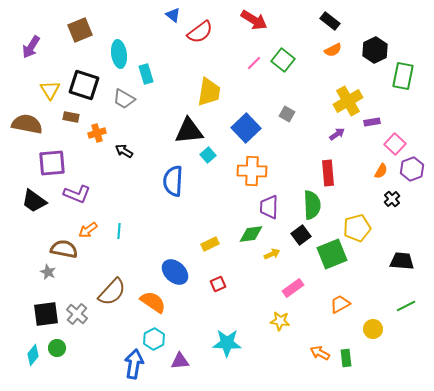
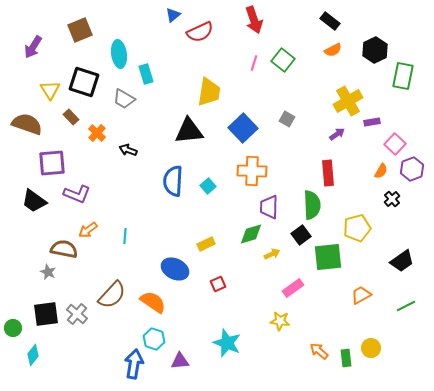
blue triangle at (173, 15): rotated 42 degrees clockwise
red arrow at (254, 20): rotated 40 degrees clockwise
red semicircle at (200, 32): rotated 12 degrees clockwise
purple arrow at (31, 47): moved 2 px right
pink line at (254, 63): rotated 28 degrees counterclockwise
black square at (84, 85): moved 3 px up
gray square at (287, 114): moved 5 px down
brown rectangle at (71, 117): rotated 35 degrees clockwise
brown semicircle at (27, 124): rotated 8 degrees clockwise
blue square at (246, 128): moved 3 px left
orange cross at (97, 133): rotated 30 degrees counterclockwise
black arrow at (124, 151): moved 4 px right, 1 px up; rotated 12 degrees counterclockwise
cyan square at (208, 155): moved 31 px down
cyan line at (119, 231): moved 6 px right, 5 px down
green diamond at (251, 234): rotated 10 degrees counterclockwise
yellow rectangle at (210, 244): moved 4 px left
green square at (332, 254): moved 4 px left, 3 px down; rotated 16 degrees clockwise
black trapezoid at (402, 261): rotated 140 degrees clockwise
blue ellipse at (175, 272): moved 3 px up; rotated 16 degrees counterclockwise
brown semicircle at (112, 292): moved 3 px down
orange trapezoid at (340, 304): moved 21 px right, 9 px up
yellow circle at (373, 329): moved 2 px left, 19 px down
cyan hexagon at (154, 339): rotated 15 degrees counterclockwise
cyan star at (227, 343): rotated 20 degrees clockwise
green circle at (57, 348): moved 44 px left, 20 px up
orange arrow at (320, 353): moved 1 px left, 2 px up; rotated 12 degrees clockwise
